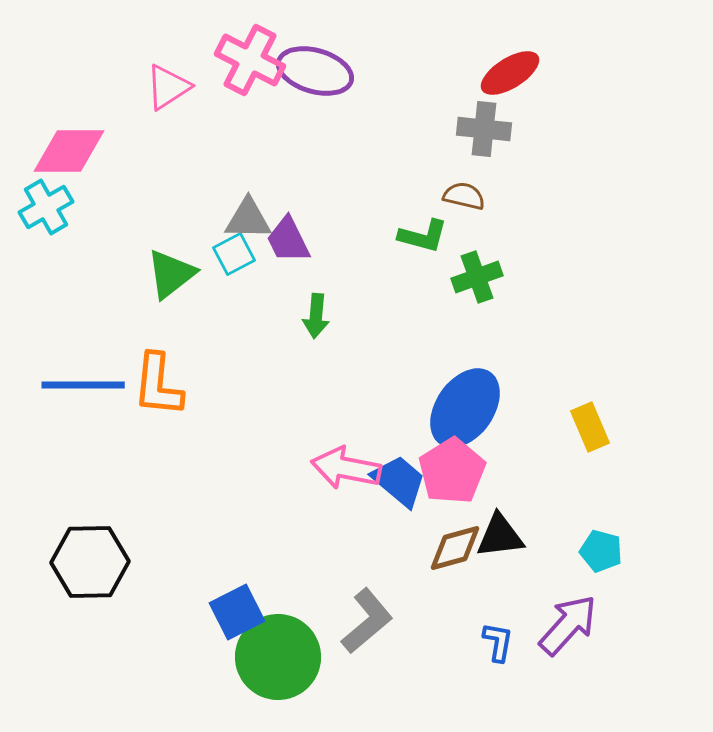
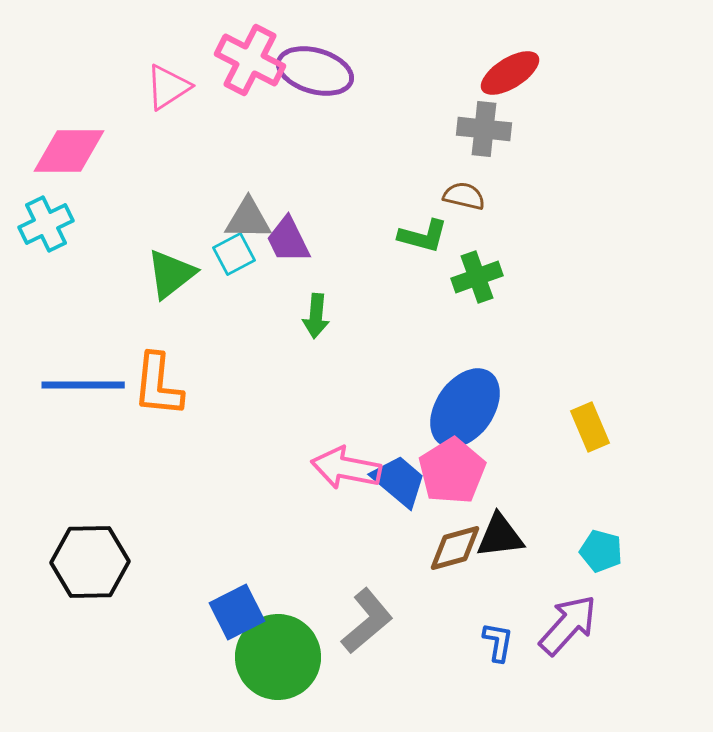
cyan cross: moved 17 px down; rotated 4 degrees clockwise
